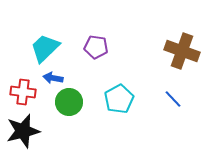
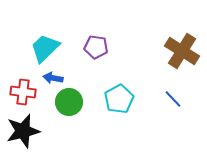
brown cross: rotated 12 degrees clockwise
